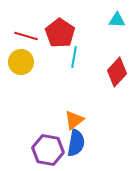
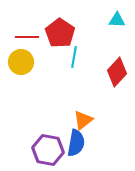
red line: moved 1 px right, 1 px down; rotated 15 degrees counterclockwise
orange triangle: moved 9 px right
